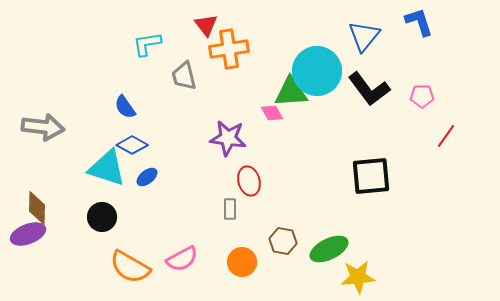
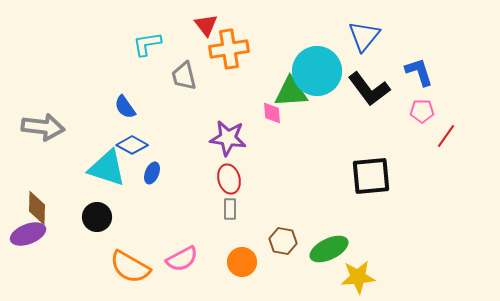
blue L-shape: moved 50 px down
pink pentagon: moved 15 px down
pink diamond: rotated 25 degrees clockwise
blue ellipse: moved 5 px right, 4 px up; rotated 30 degrees counterclockwise
red ellipse: moved 20 px left, 2 px up
black circle: moved 5 px left
